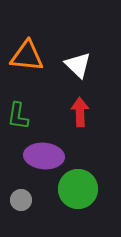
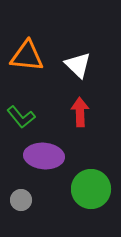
green L-shape: moved 3 px right, 1 px down; rotated 48 degrees counterclockwise
green circle: moved 13 px right
